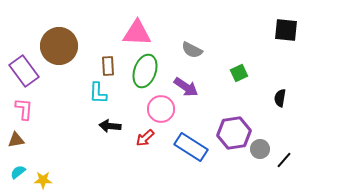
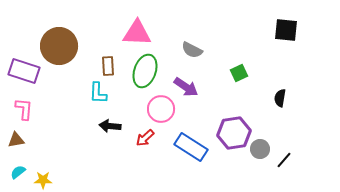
purple rectangle: rotated 36 degrees counterclockwise
